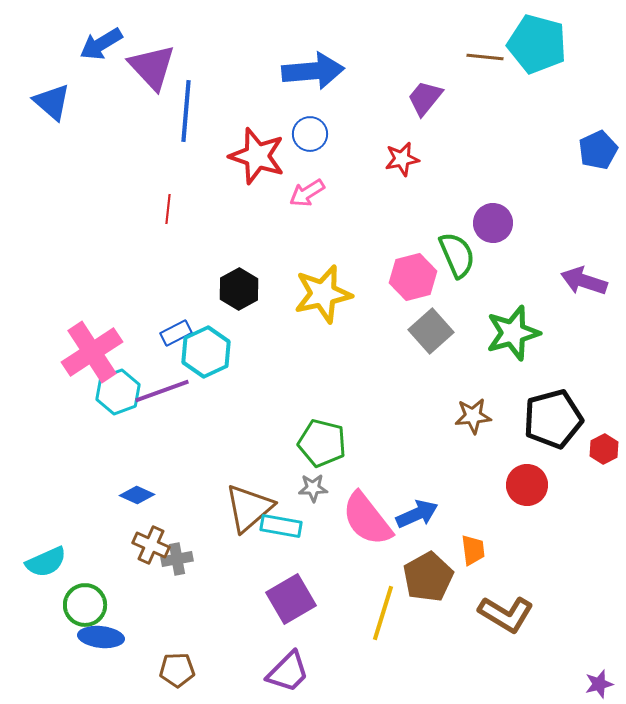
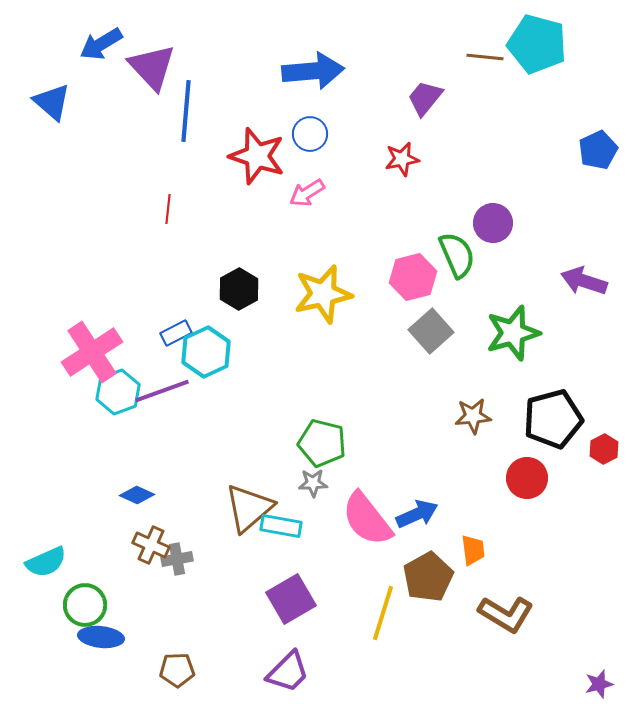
red circle at (527, 485): moved 7 px up
gray star at (313, 488): moved 5 px up
